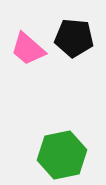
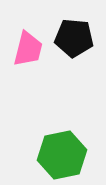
pink trapezoid: rotated 117 degrees counterclockwise
